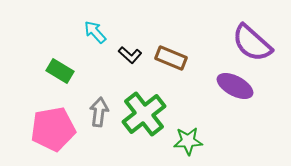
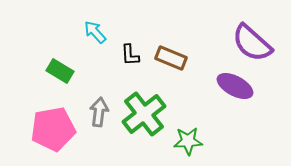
black L-shape: rotated 45 degrees clockwise
